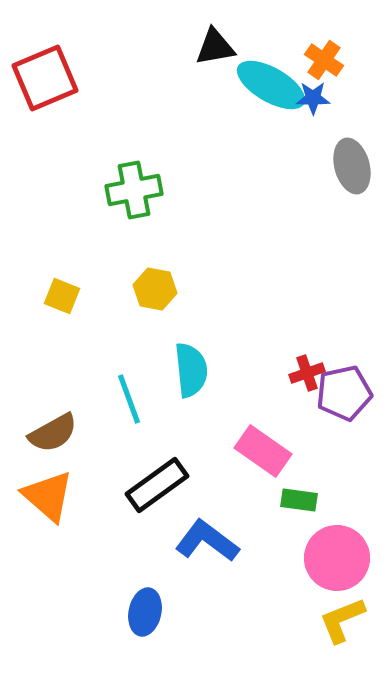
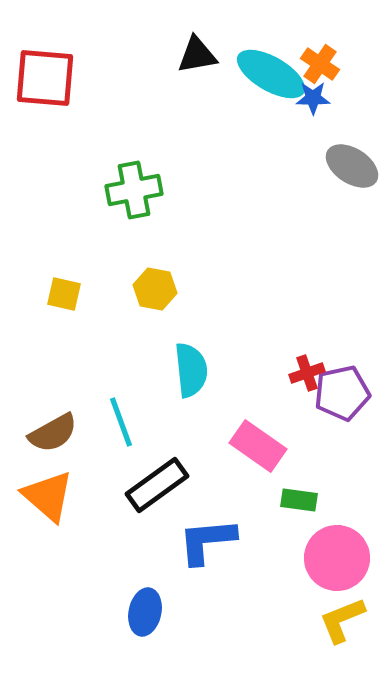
black triangle: moved 18 px left, 8 px down
orange cross: moved 4 px left, 4 px down
red square: rotated 28 degrees clockwise
cyan ellipse: moved 11 px up
gray ellipse: rotated 42 degrees counterclockwise
yellow square: moved 2 px right, 2 px up; rotated 9 degrees counterclockwise
purple pentagon: moved 2 px left
cyan line: moved 8 px left, 23 px down
pink rectangle: moved 5 px left, 5 px up
blue L-shape: rotated 42 degrees counterclockwise
